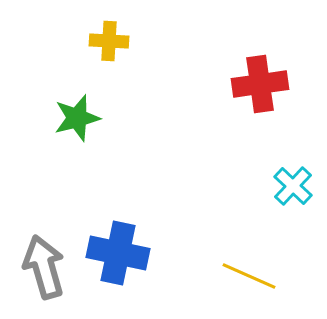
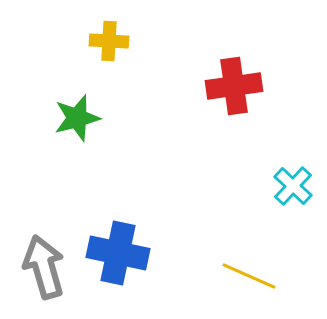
red cross: moved 26 px left, 2 px down
